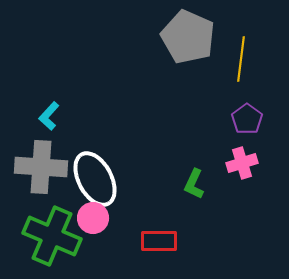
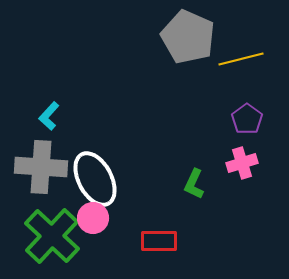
yellow line: rotated 69 degrees clockwise
green cross: rotated 20 degrees clockwise
